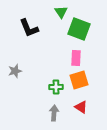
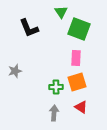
orange square: moved 2 px left, 2 px down
